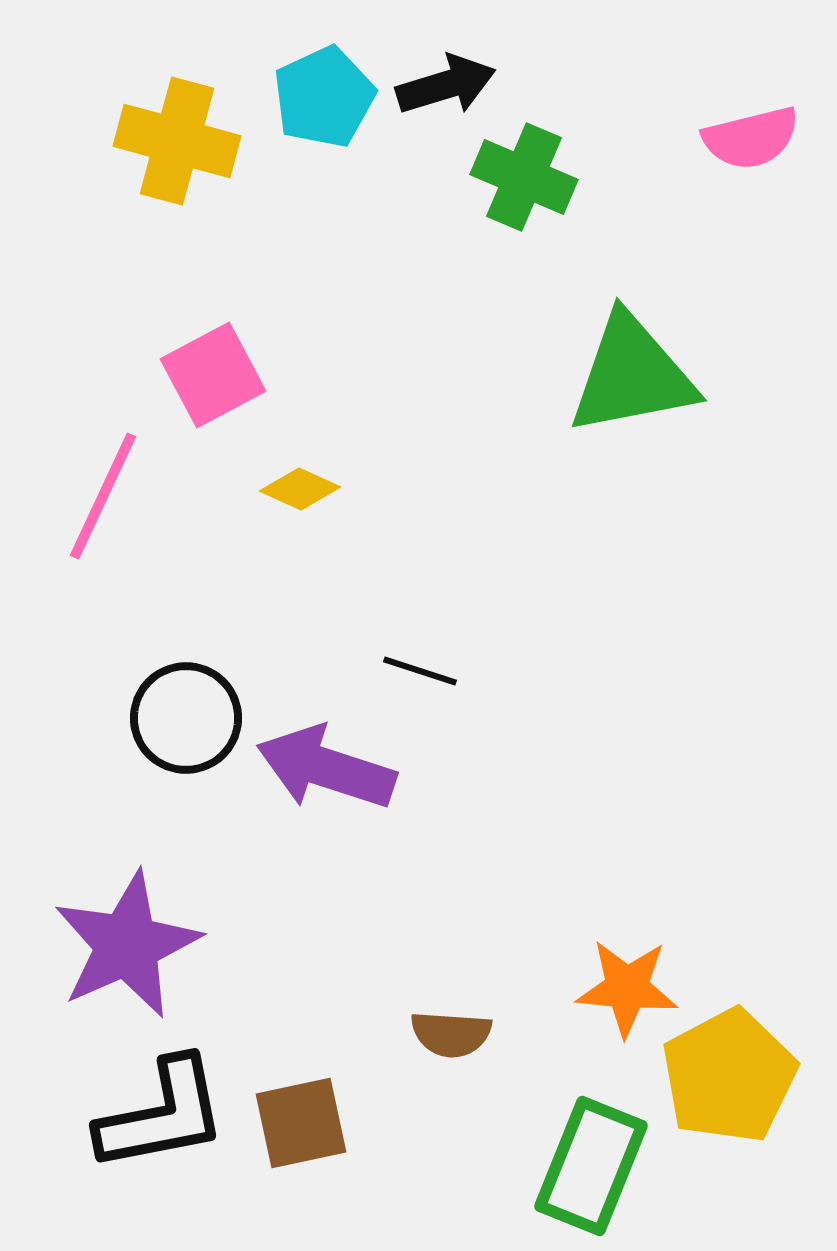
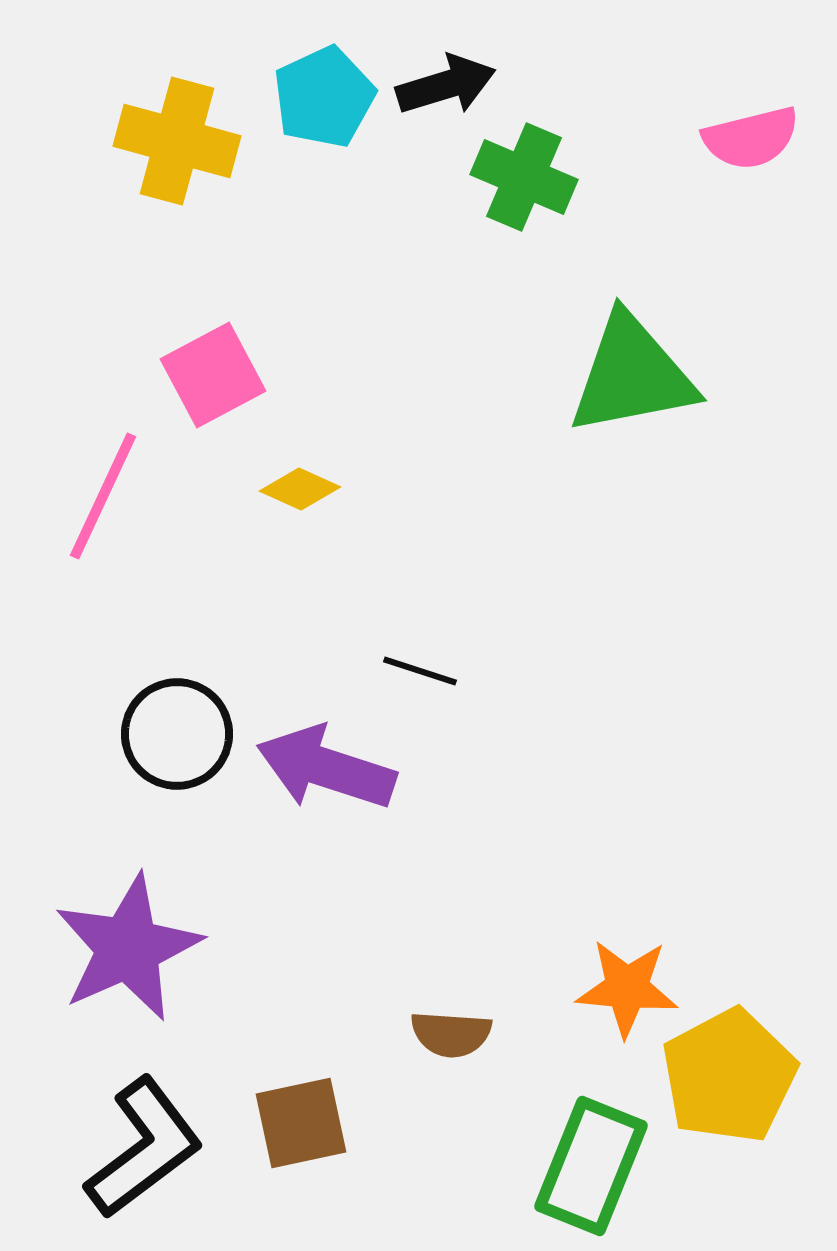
black circle: moved 9 px left, 16 px down
purple star: moved 1 px right, 3 px down
black L-shape: moved 18 px left, 33 px down; rotated 26 degrees counterclockwise
